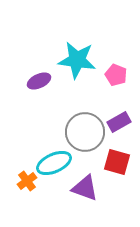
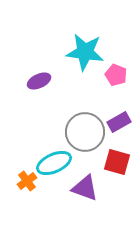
cyan star: moved 8 px right, 8 px up
